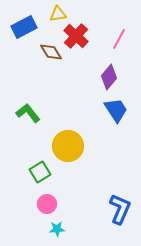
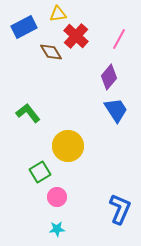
pink circle: moved 10 px right, 7 px up
